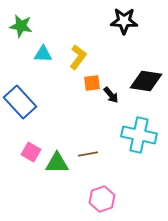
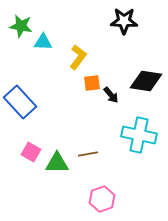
cyan triangle: moved 12 px up
